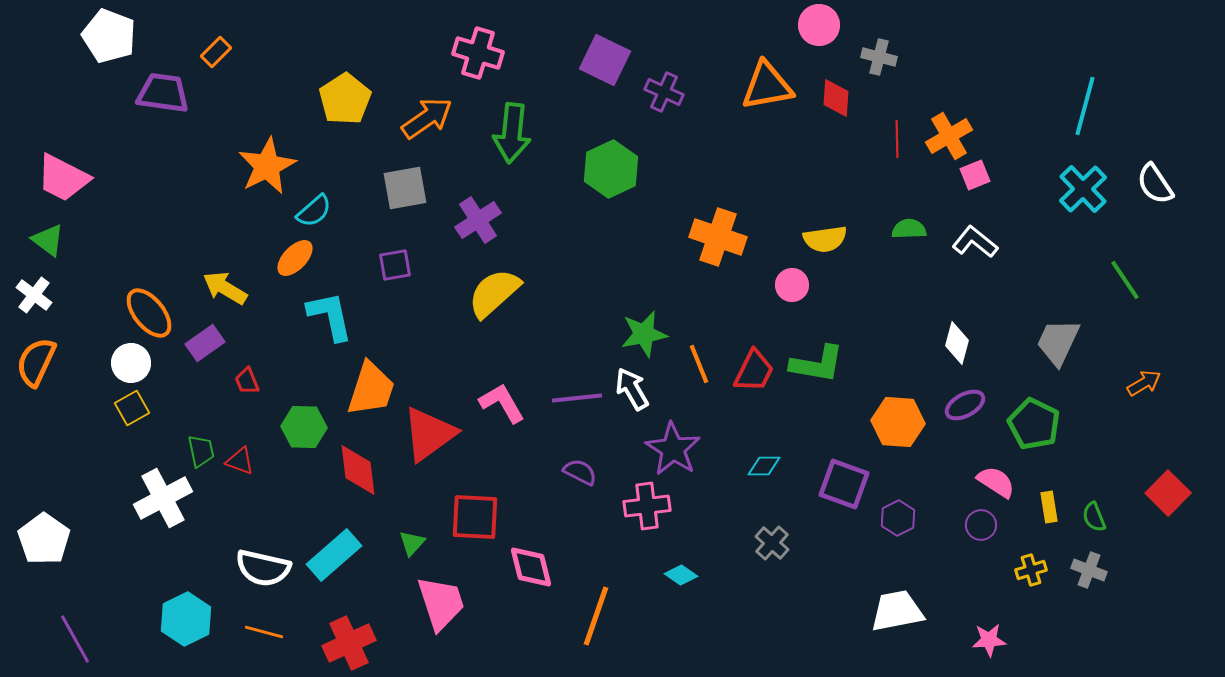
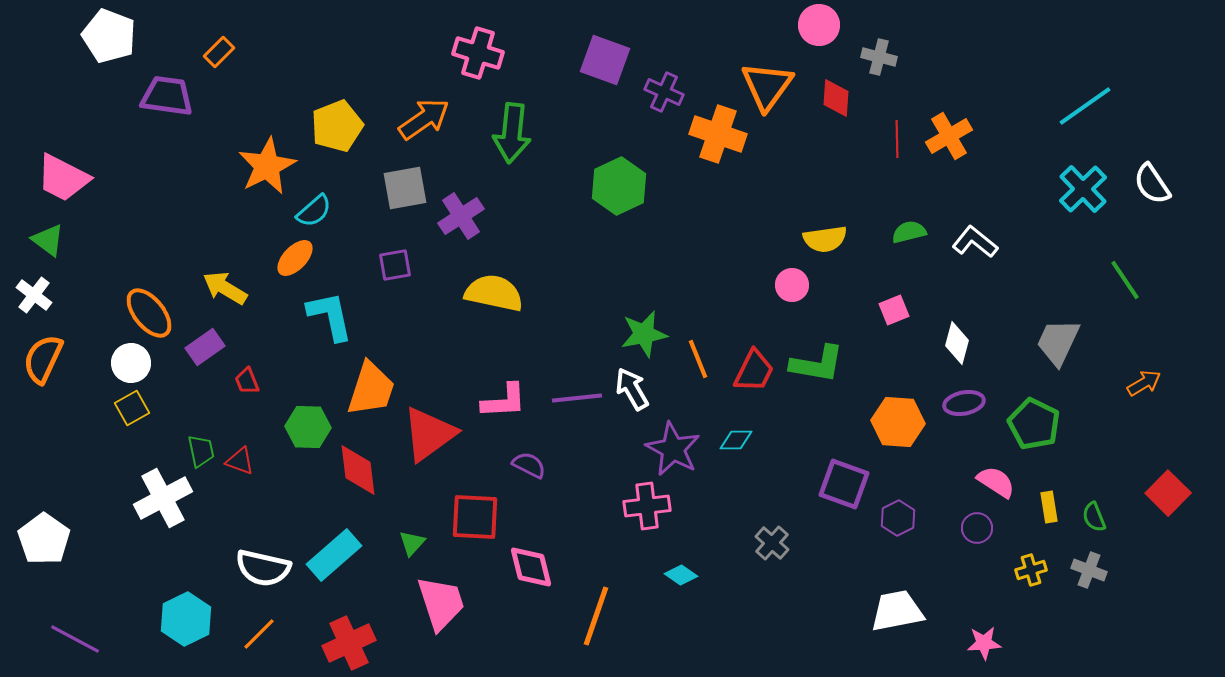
orange rectangle at (216, 52): moved 3 px right
purple square at (605, 60): rotated 6 degrees counterclockwise
orange triangle at (767, 86): rotated 44 degrees counterclockwise
purple trapezoid at (163, 93): moved 4 px right, 3 px down
yellow pentagon at (345, 99): moved 8 px left, 27 px down; rotated 12 degrees clockwise
cyan line at (1085, 106): rotated 40 degrees clockwise
orange arrow at (427, 118): moved 3 px left, 1 px down
green hexagon at (611, 169): moved 8 px right, 17 px down
pink square at (975, 175): moved 81 px left, 135 px down
white semicircle at (1155, 184): moved 3 px left
purple cross at (478, 220): moved 17 px left, 4 px up
green semicircle at (909, 229): moved 3 px down; rotated 12 degrees counterclockwise
orange cross at (718, 237): moved 103 px up
yellow semicircle at (494, 293): rotated 54 degrees clockwise
purple rectangle at (205, 343): moved 4 px down
orange semicircle at (36, 362): moved 7 px right, 3 px up
orange line at (699, 364): moved 1 px left, 5 px up
pink L-shape at (502, 403): moved 2 px right, 2 px up; rotated 117 degrees clockwise
purple ellipse at (965, 405): moved 1 px left, 2 px up; rotated 18 degrees clockwise
green hexagon at (304, 427): moved 4 px right
purple star at (673, 449): rotated 4 degrees counterclockwise
cyan diamond at (764, 466): moved 28 px left, 26 px up
purple semicircle at (580, 472): moved 51 px left, 7 px up
purple circle at (981, 525): moved 4 px left, 3 px down
orange line at (264, 632): moved 5 px left, 2 px down; rotated 60 degrees counterclockwise
purple line at (75, 639): rotated 33 degrees counterclockwise
pink star at (989, 640): moved 5 px left, 3 px down
